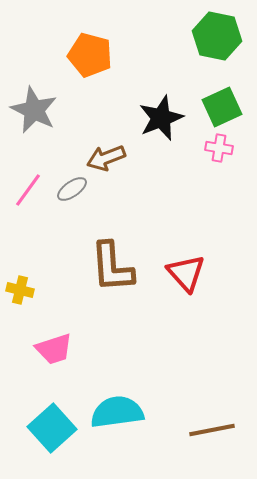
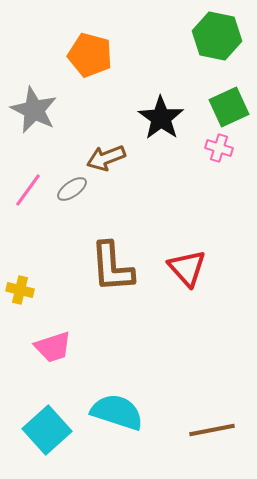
green square: moved 7 px right
black star: rotated 15 degrees counterclockwise
pink cross: rotated 8 degrees clockwise
red triangle: moved 1 px right, 5 px up
pink trapezoid: moved 1 px left, 2 px up
cyan semicircle: rotated 26 degrees clockwise
cyan square: moved 5 px left, 2 px down
